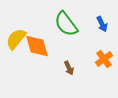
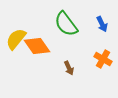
orange diamond: rotated 20 degrees counterclockwise
orange cross: moved 1 px left; rotated 24 degrees counterclockwise
